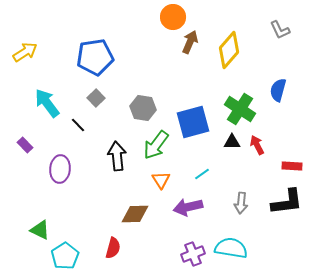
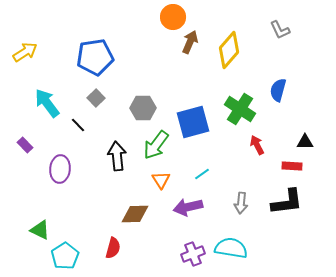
gray hexagon: rotated 10 degrees counterclockwise
black triangle: moved 73 px right
